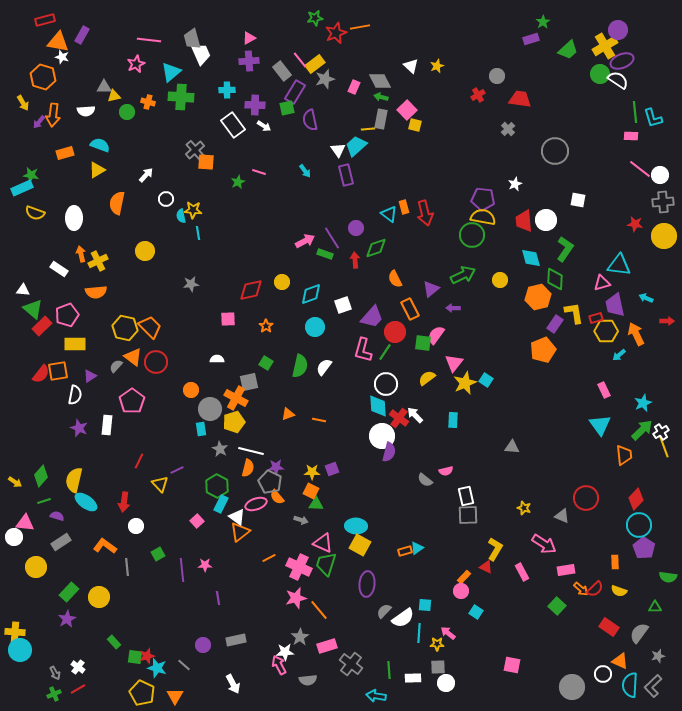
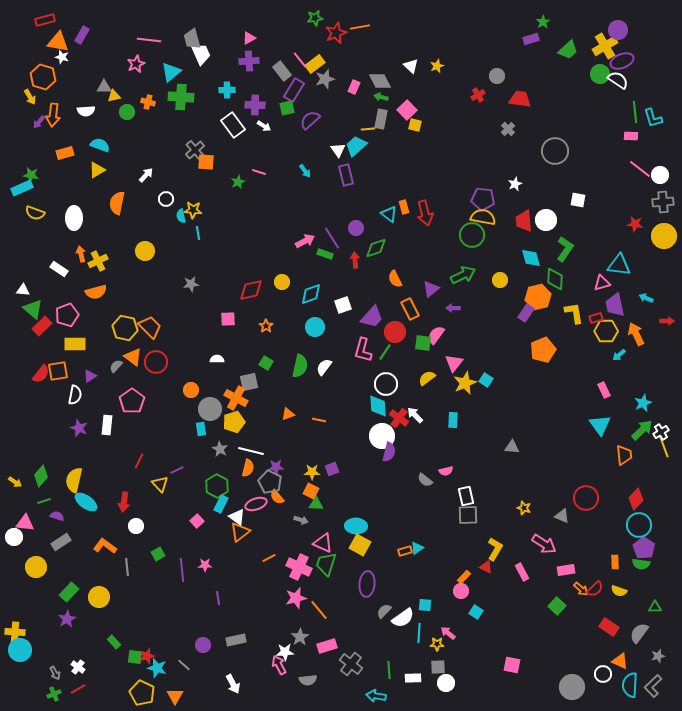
purple rectangle at (295, 92): moved 1 px left, 2 px up
yellow arrow at (23, 103): moved 7 px right, 6 px up
purple semicircle at (310, 120): rotated 60 degrees clockwise
orange semicircle at (96, 292): rotated 10 degrees counterclockwise
purple rectangle at (555, 324): moved 29 px left, 11 px up
green semicircle at (668, 577): moved 27 px left, 13 px up
